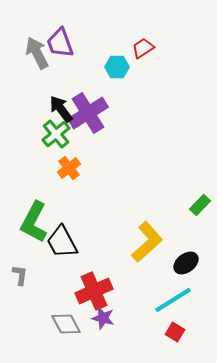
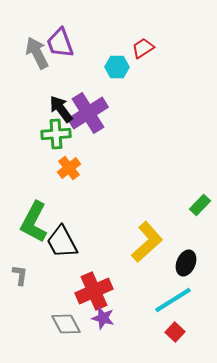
green cross: rotated 36 degrees clockwise
black ellipse: rotated 30 degrees counterclockwise
red square: rotated 12 degrees clockwise
